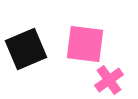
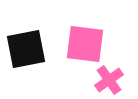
black square: rotated 12 degrees clockwise
